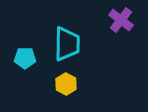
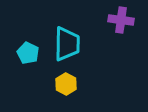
purple cross: rotated 30 degrees counterclockwise
cyan pentagon: moved 3 px right, 5 px up; rotated 25 degrees clockwise
